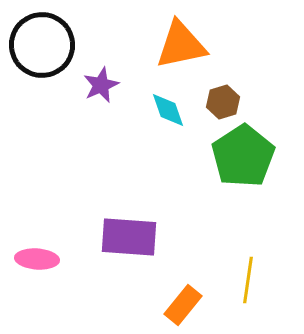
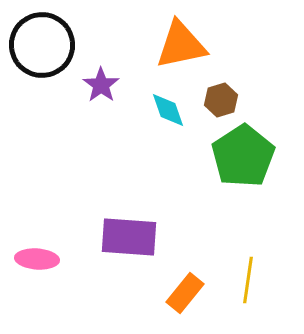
purple star: rotated 12 degrees counterclockwise
brown hexagon: moved 2 px left, 2 px up
orange rectangle: moved 2 px right, 12 px up
